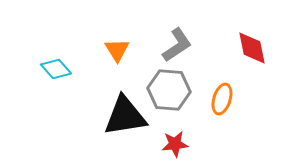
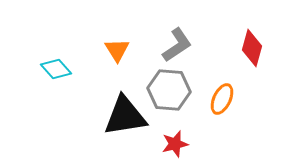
red diamond: rotated 27 degrees clockwise
orange ellipse: rotated 8 degrees clockwise
red star: rotated 8 degrees counterclockwise
